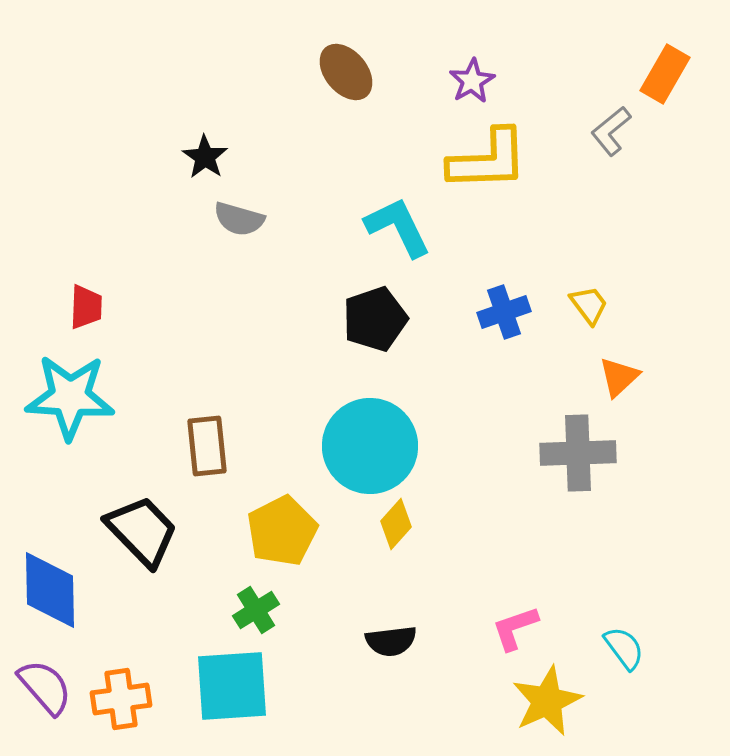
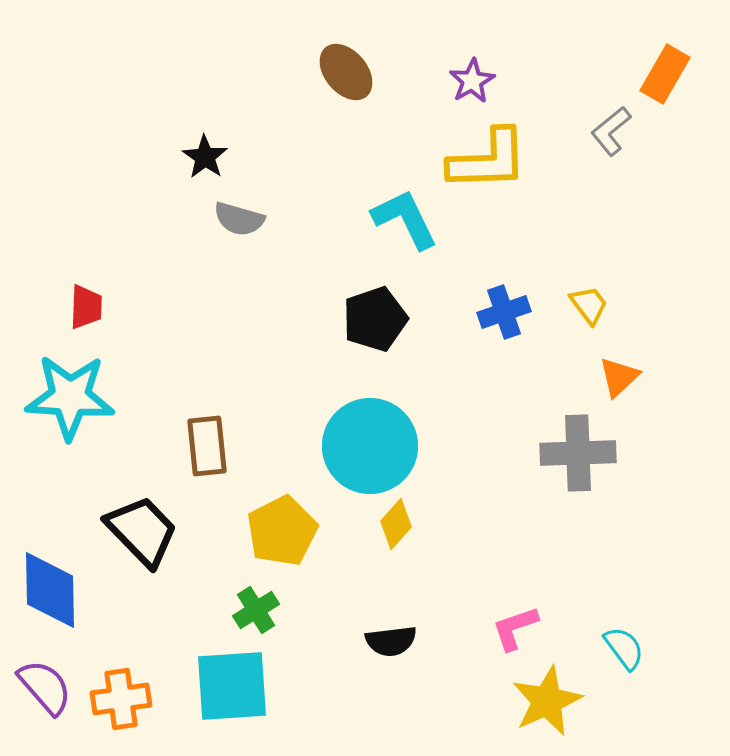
cyan L-shape: moved 7 px right, 8 px up
